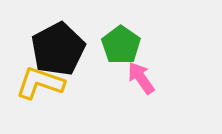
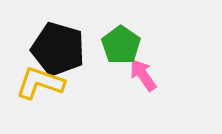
black pentagon: rotated 28 degrees counterclockwise
pink arrow: moved 2 px right, 3 px up
